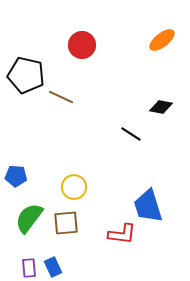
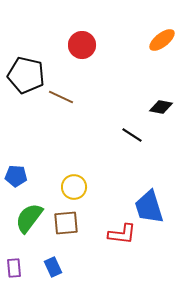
black line: moved 1 px right, 1 px down
blue trapezoid: moved 1 px right, 1 px down
purple rectangle: moved 15 px left
